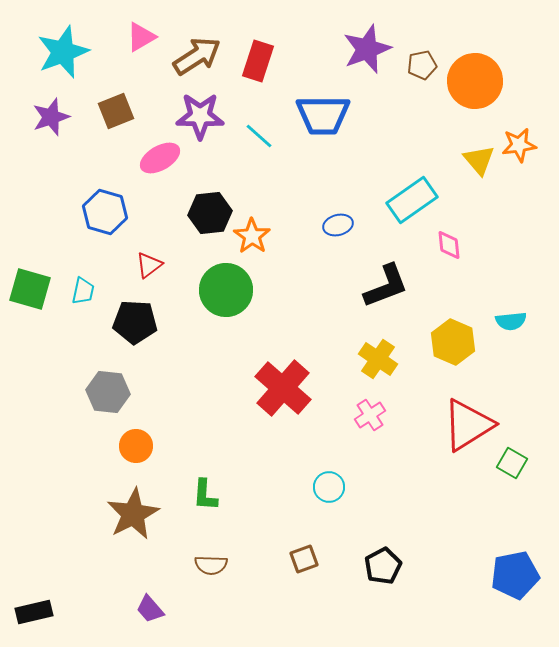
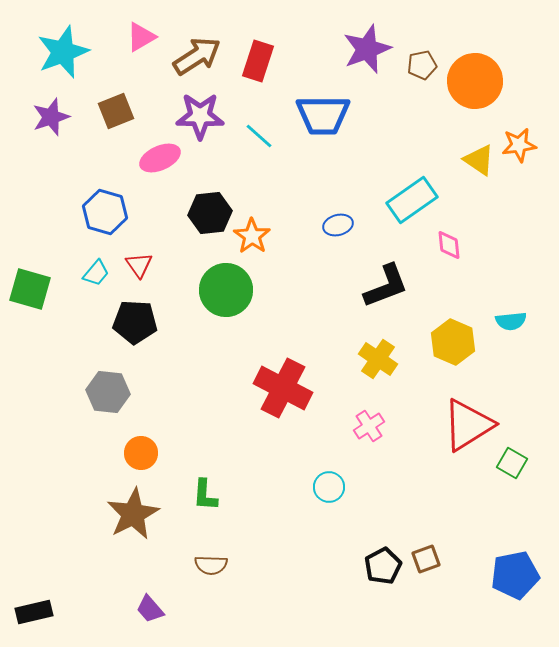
pink ellipse at (160, 158): rotated 6 degrees clockwise
yellow triangle at (479, 160): rotated 16 degrees counterclockwise
red triangle at (149, 265): moved 10 px left; rotated 28 degrees counterclockwise
cyan trapezoid at (83, 291): moved 13 px right, 18 px up; rotated 28 degrees clockwise
red cross at (283, 388): rotated 14 degrees counterclockwise
pink cross at (370, 415): moved 1 px left, 11 px down
orange circle at (136, 446): moved 5 px right, 7 px down
brown square at (304, 559): moved 122 px right
